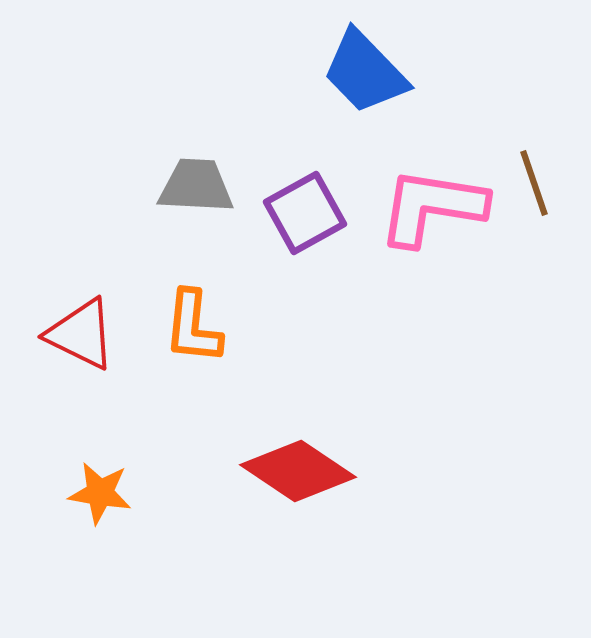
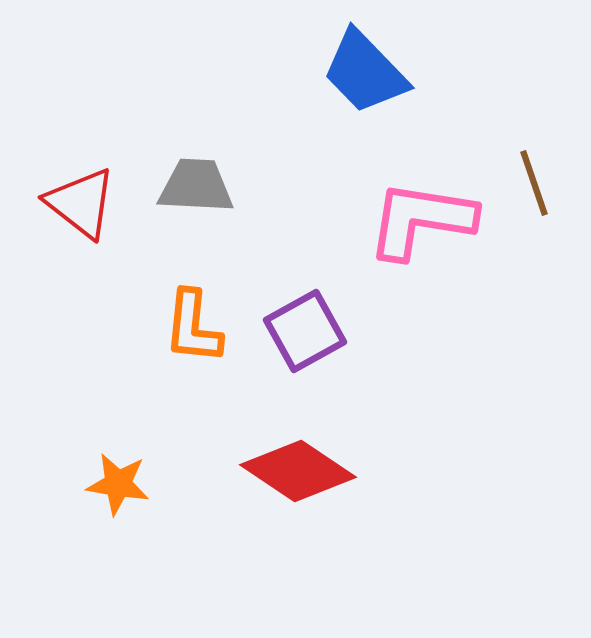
pink L-shape: moved 11 px left, 13 px down
purple square: moved 118 px down
red triangle: moved 131 px up; rotated 12 degrees clockwise
orange star: moved 18 px right, 9 px up
